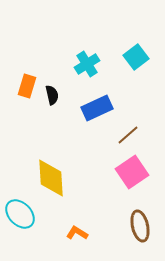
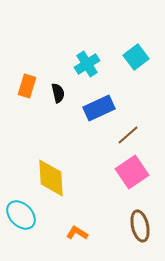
black semicircle: moved 6 px right, 2 px up
blue rectangle: moved 2 px right
cyan ellipse: moved 1 px right, 1 px down
